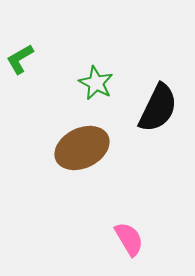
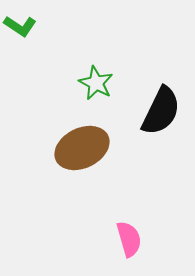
green L-shape: moved 33 px up; rotated 116 degrees counterclockwise
black semicircle: moved 3 px right, 3 px down
pink semicircle: rotated 15 degrees clockwise
